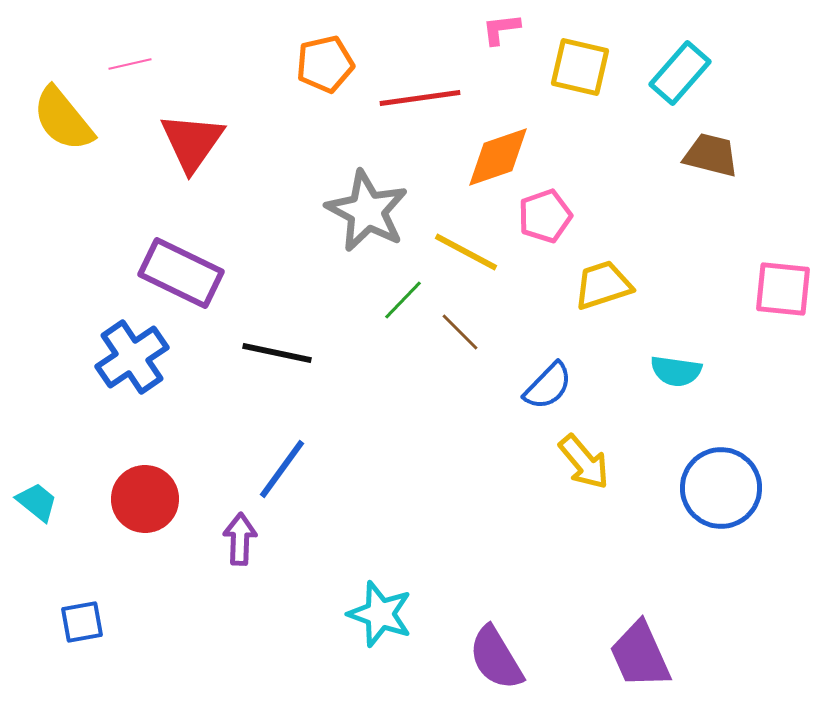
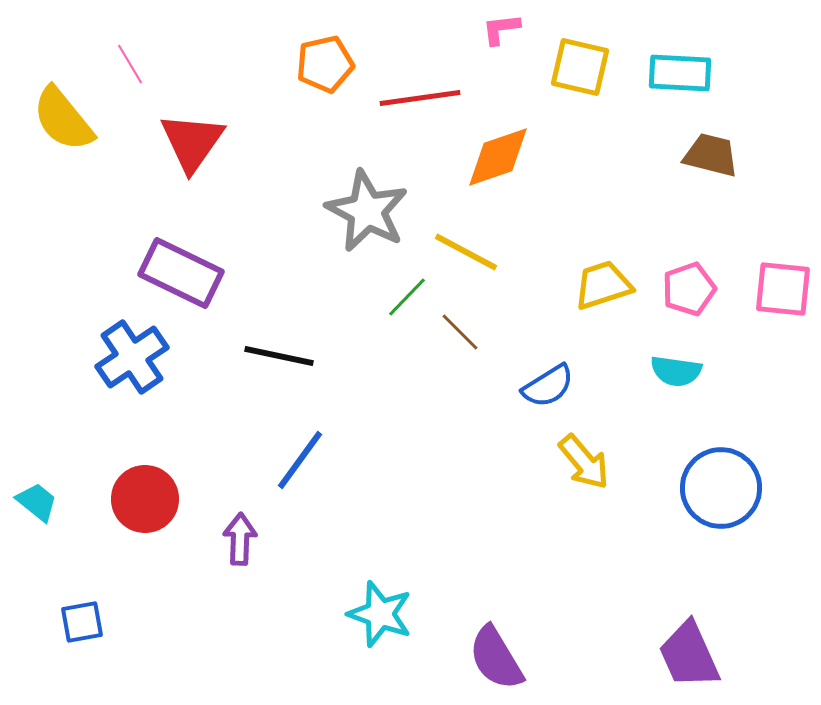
pink line: rotated 72 degrees clockwise
cyan rectangle: rotated 52 degrees clockwise
pink pentagon: moved 144 px right, 73 px down
green line: moved 4 px right, 3 px up
black line: moved 2 px right, 3 px down
blue semicircle: rotated 14 degrees clockwise
blue line: moved 18 px right, 9 px up
purple trapezoid: moved 49 px right
